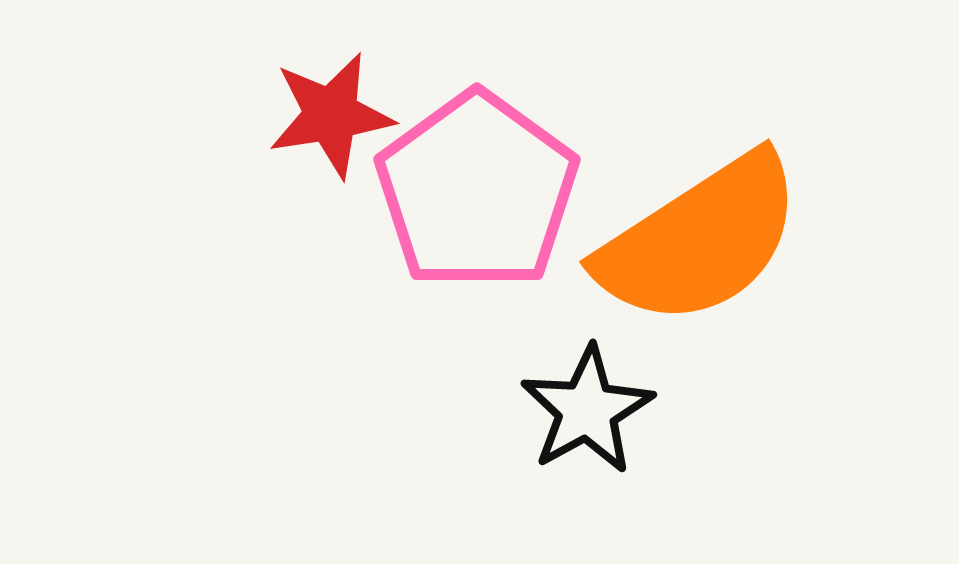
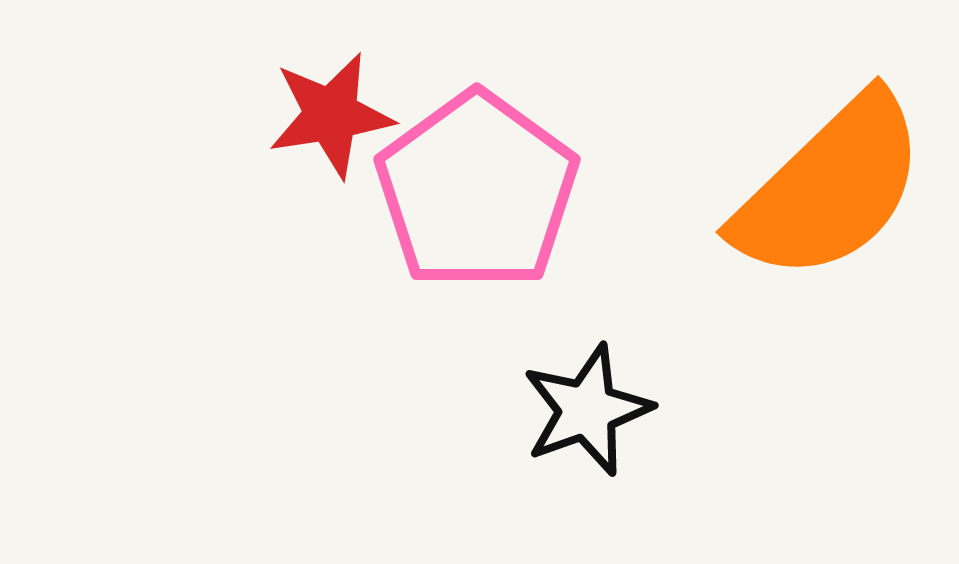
orange semicircle: moved 130 px right, 52 px up; rotated 11 degrees counterclockwise
black star: rotated 9 degrees clockwise
